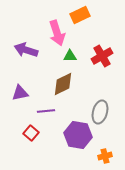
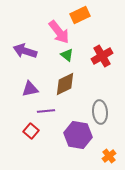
pink arrow: moved 2 px right, 1 px up; rotated 20 degrees counterclockwise
purple arrow: moved 1 px left, 1 px down
green triangle: moved 3 px left, 1 px up; rotated 40 degrees clockwise
brown diamond: moved 2 px right
purple triangle: moved 10 px right, 4 px up
gray ellipse: rotated 20 degrees counterclockwise
red square: moved 2 px up
orange cross: moved 4 px right; rotated 24 degrees counterclockwise
